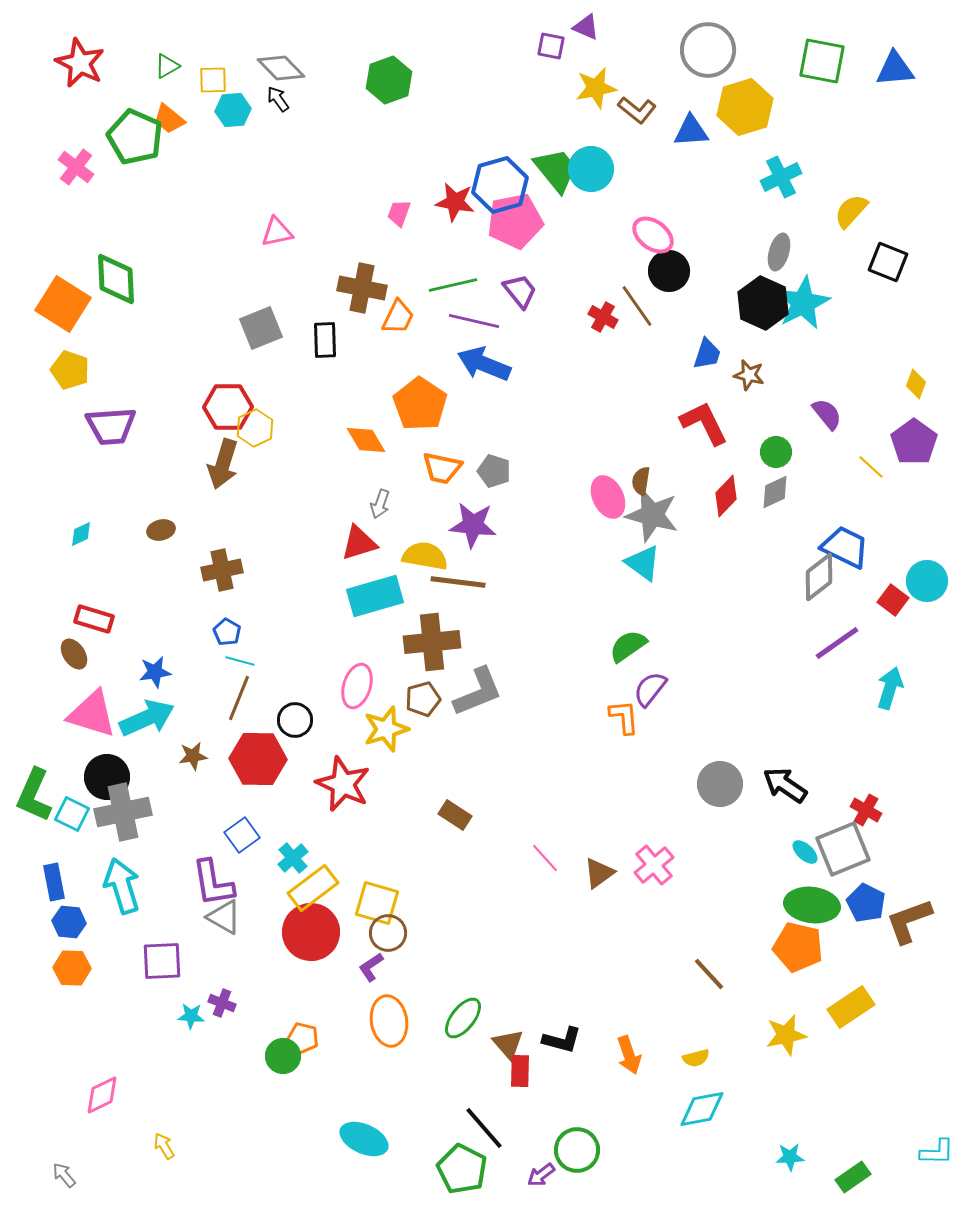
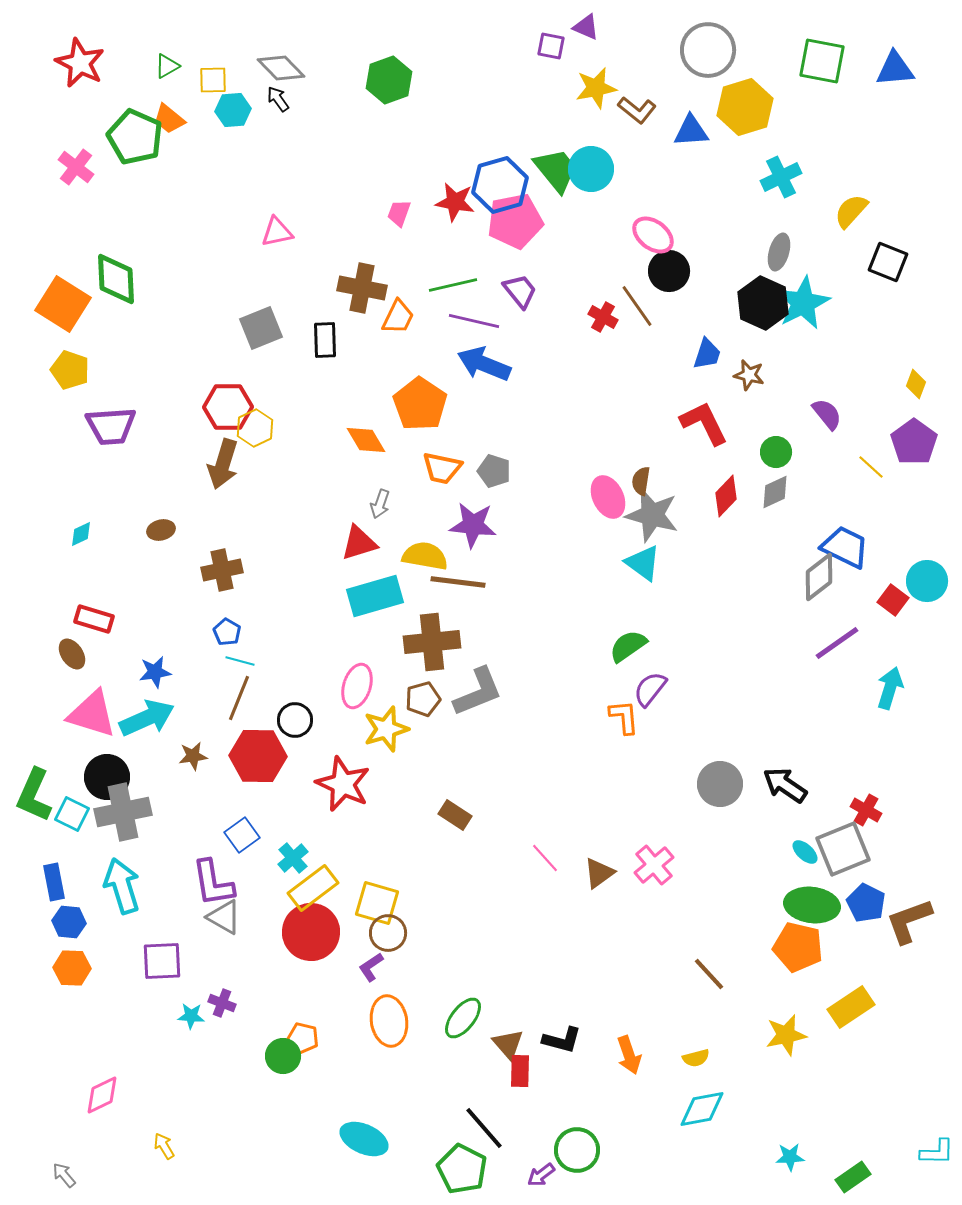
brown ellipse at (74, 654): moved 2 px left
red hexagon at (258, 759): moved 3 px up
